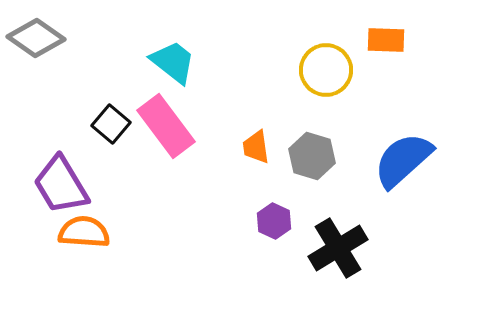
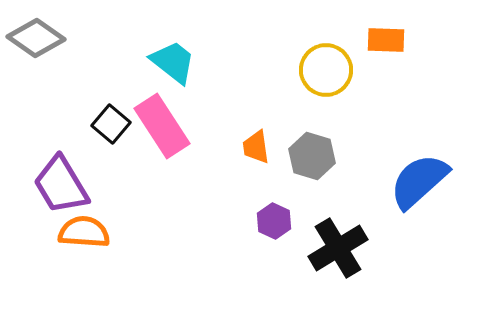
pink rectangle: moved 4 px left; rotated 4 degrees clockwise
blue semicircle: moved 16 px right, 21 px down
